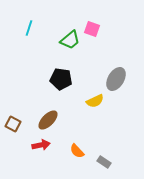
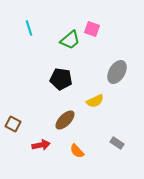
cyan line: rotated 35 degrees counterclockwise
gray ellipse: moved 1 px right, 7 px up
brown ellipse: moved 17 px right
gray rectangle: moved 13 px right, 19 px up
